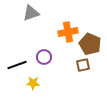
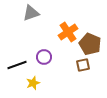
orange cross: rotated 24 degrees counterclockwise
yellow star: rotated 24 degrees counterclockwise
